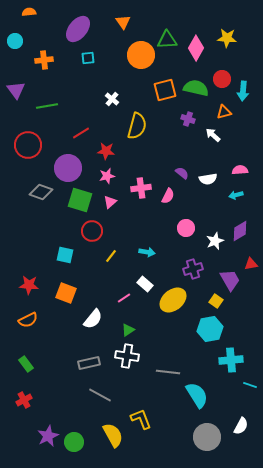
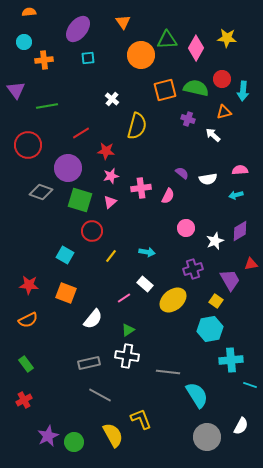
cyan circle at (15, 41): moved 9 px right, 1 px down
pink star at (107, 176): moved 4 px right
cyan square at (65, 255): rotated 18 degrees clockwise
